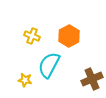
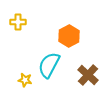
yellow cross: moved 14 px left, 14 px up; rotated 21 degrees counterclockwise
brown cross: moved 4 px left, 4 px up; rotated 25 degrees counterclockwise
